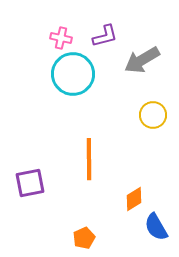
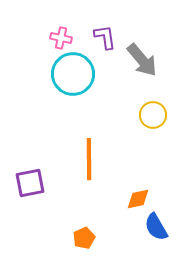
purple L-shape: moved 1 px down; rotated 84 degrees counterclockwise
gray arrow: rotated 99 degrees counterclockwise
orange diamond: moved 4 px right; rotated 20 degrees clockwise
